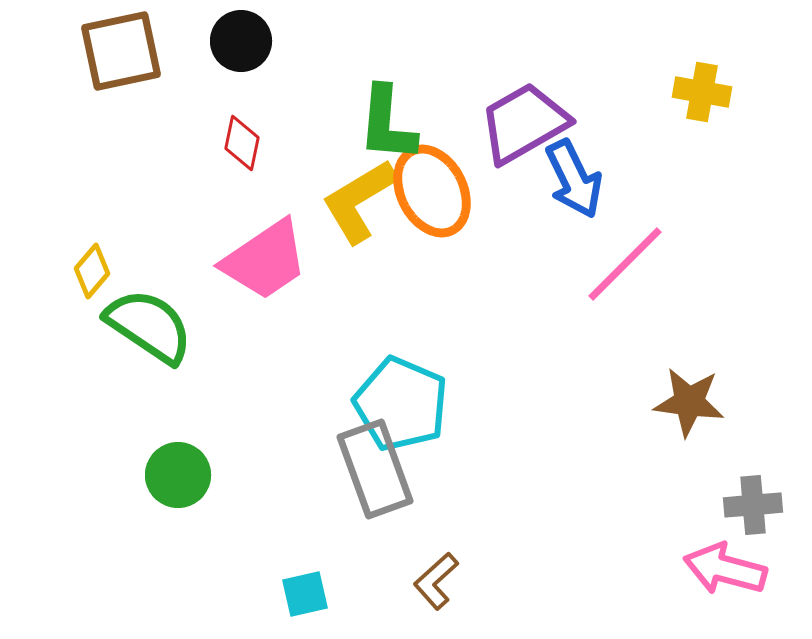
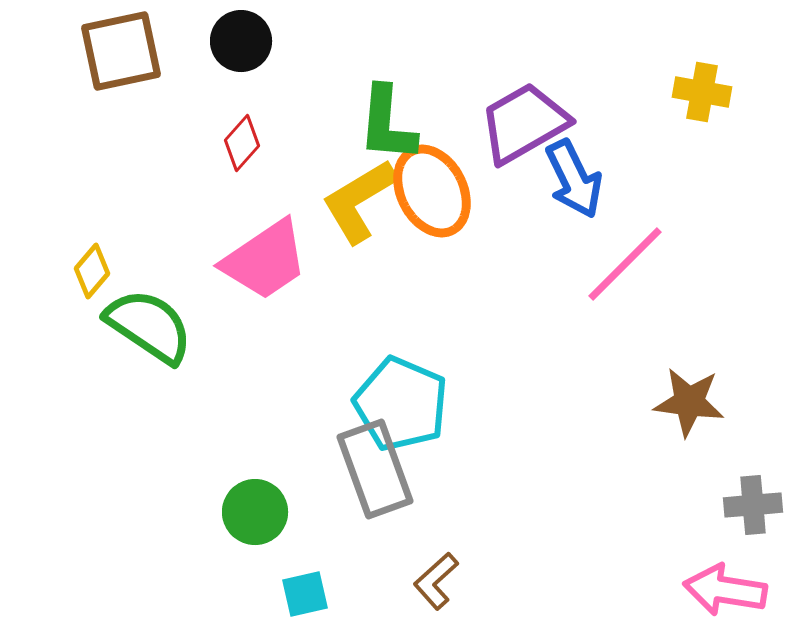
red diamond: rotated 30 degrees clockwise
green circle: moved 77 px right, 37 px down
pink arrow: moved 21 px down; rotated 6 degrees counterclockwise
